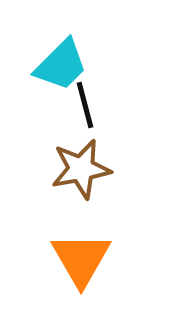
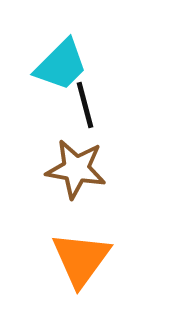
brown star: moved 5 px left; rotated 20 degrees clockwise
orange triangle: rotated 6 degrees clockwise
